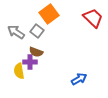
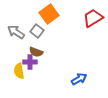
red trapezoid: rotated 75 degrees counterclockwise
